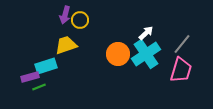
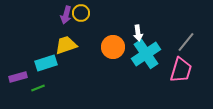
purple arrow: moved 1 px right
yellow circle: moved 1 px right, 7 px up
white arrow: moved 8 px left; rotated 126 degrees clockwise
gray line: moved 4 px right, 2 px up
orange circle: moved 5 px left, 7 px up
cyan rectangle: moved 3 px up
purple rectangle: moved 12 px left
green line: moved 1 px left, 1 px down
